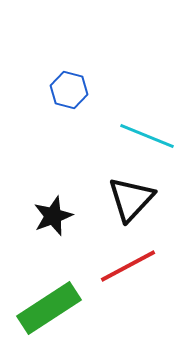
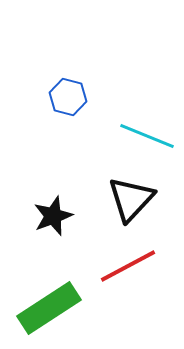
blue hexagon: moved 1 px left, 7 px down
